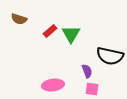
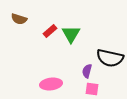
black semicircle: moved 2 px down
purple semicircle: rotated 144 degrees counterclockwise
pink ellipse: moved 2 px left, 1 px up
